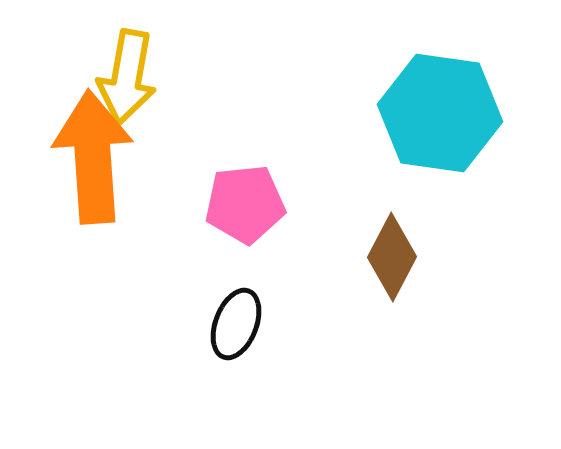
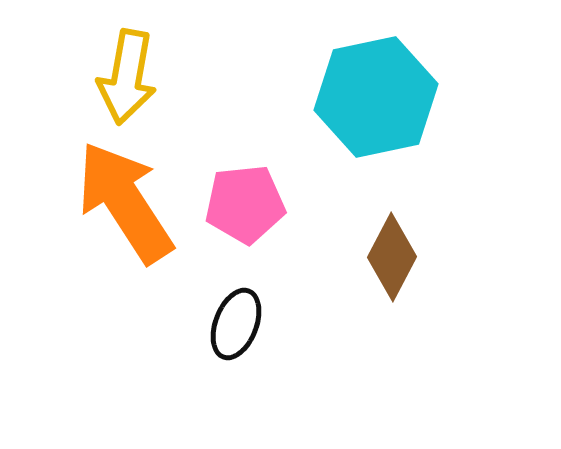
cyan hexagon: moved 64 px left, 16 px up; rotated 20 degrees counterclockwise
orange arrow: moved 32 px right, 45 px down; rotated 29 degrees counterclockwise
